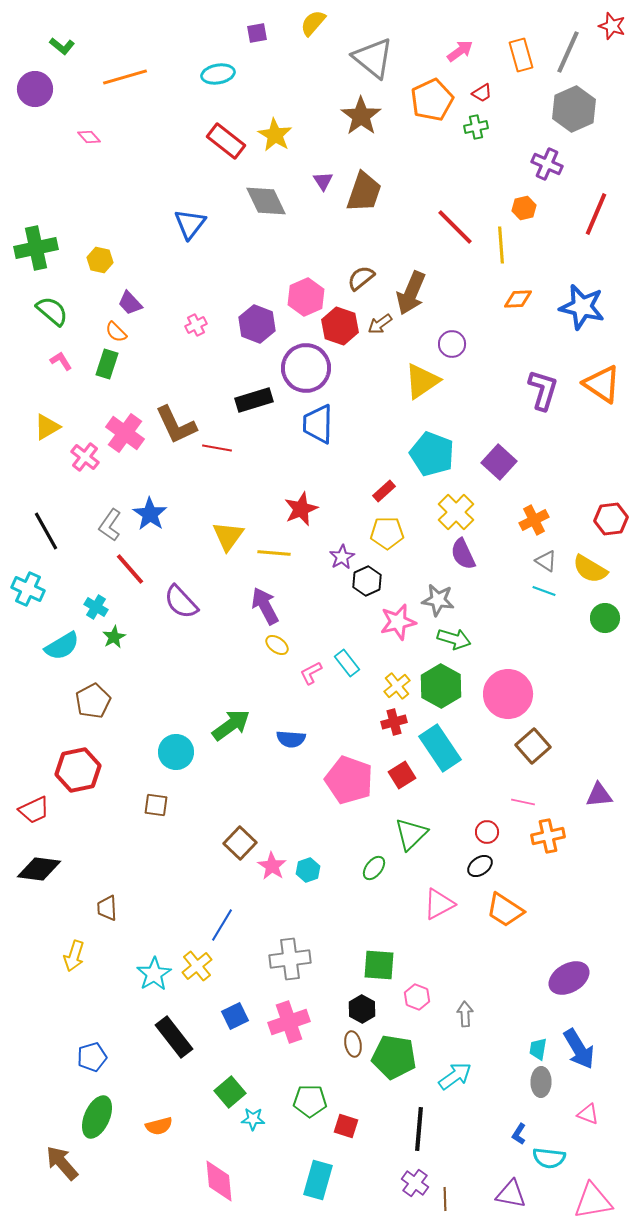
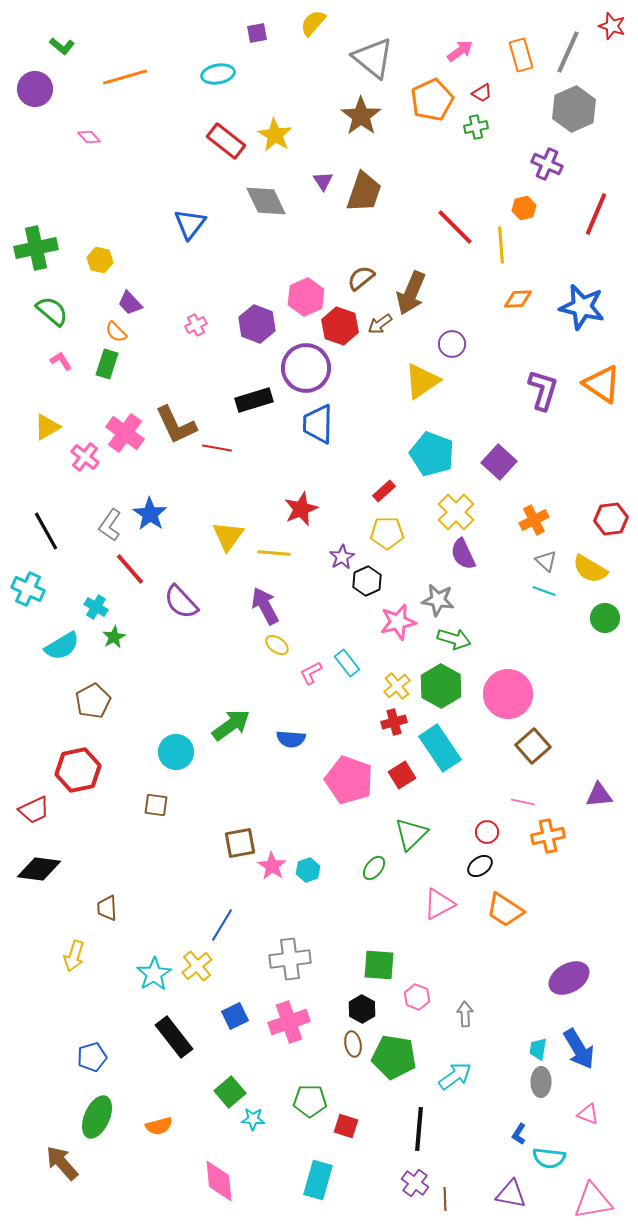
gray triangle at (546, 561): rotated 10 degrees clockwise
brown square at (240, 843): rotated 36 degrees clockwise
